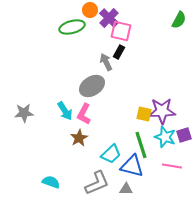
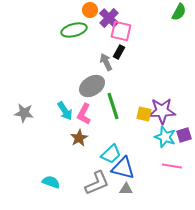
green semicircle: moved 8 px up
green ellipse: moved 2 px right, 3 px down
gray star: rotated 12 degrees clockwise
green line: moved 28 px left, 39 px up
blue triangle: moved 9 px left, 2 px down
